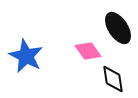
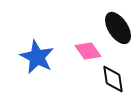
blue star: moved 11 px right, 1 px down
